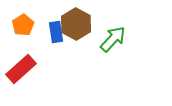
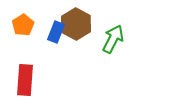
blue rectangle: rotated 30 degrees clockwise
green arrow: rotated 16 degrees counterclockwise
red rectangle: moved 4 px right, 11 px down; rotated 44 degrees counterclockwise
